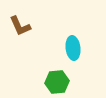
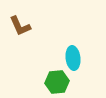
cyan ellipse: moved 10 px down
